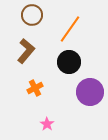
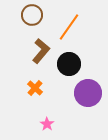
orange line: moved 1 px left, 2 px up
brown L-shape: moved 15 px right
black circle: moved 2 px down
orange cross: rotated 21 degrees counterclockwise
purple circle: moved 2 px left, 1 px down
